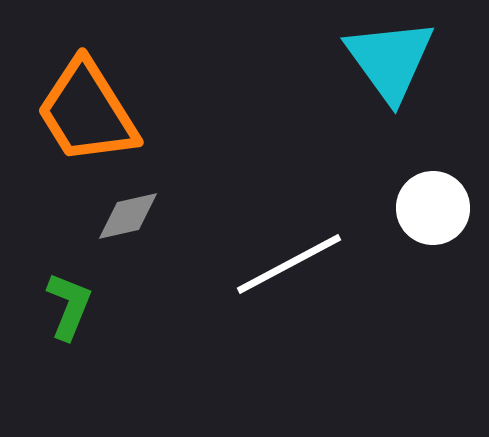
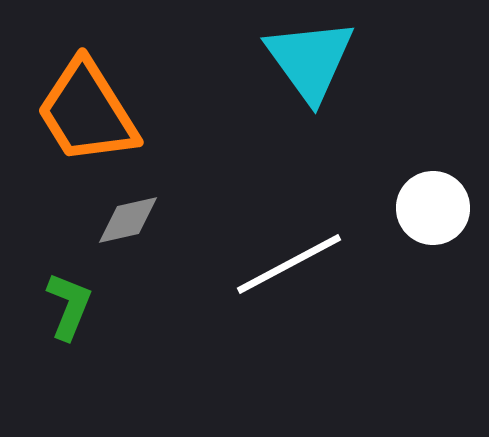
cyan triangle: moved 80 px left
gray diamond: moved 4 px down
